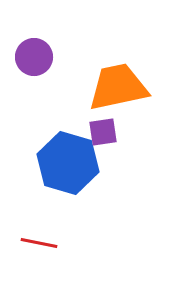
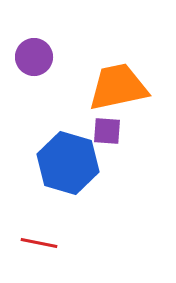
purple square: moved 4 px right, 1 px up; rotated 12 degrees clockwise
